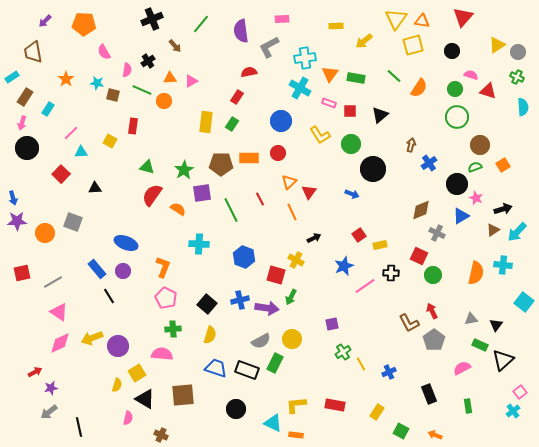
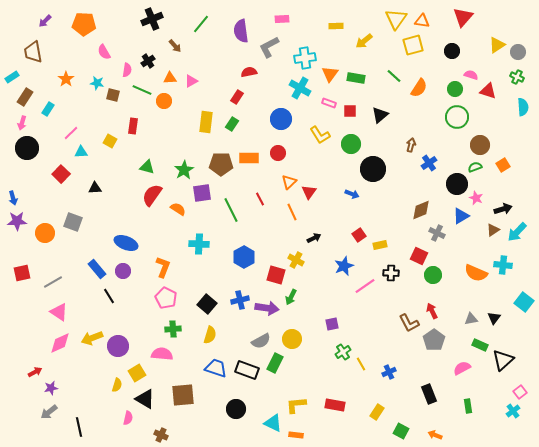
blue circle at (281, 121): moved 2 px up
blue hexagon at (244, 257): rotated 10 degrees clockwise
orange semicircle at (476, 273): rotated 100 degrees clockwise
black triangle at (496, 325): moved 2 px left, 7 px up
